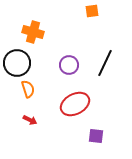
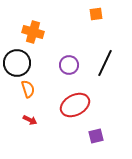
orange square: moved 4 px right, 3 px down
red ellipse: moved 1 px down
purple square: rotated 21 degrees counterclockwise
